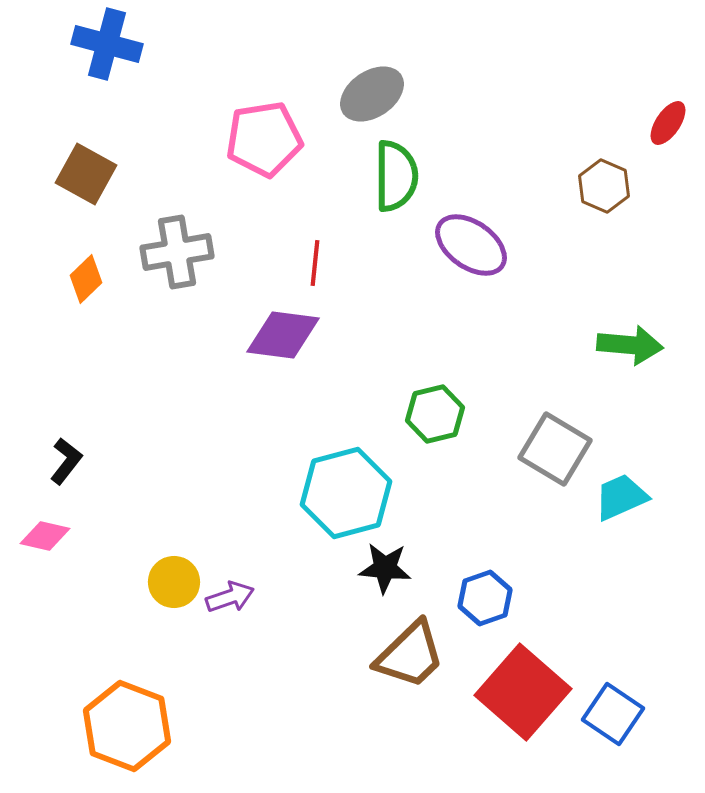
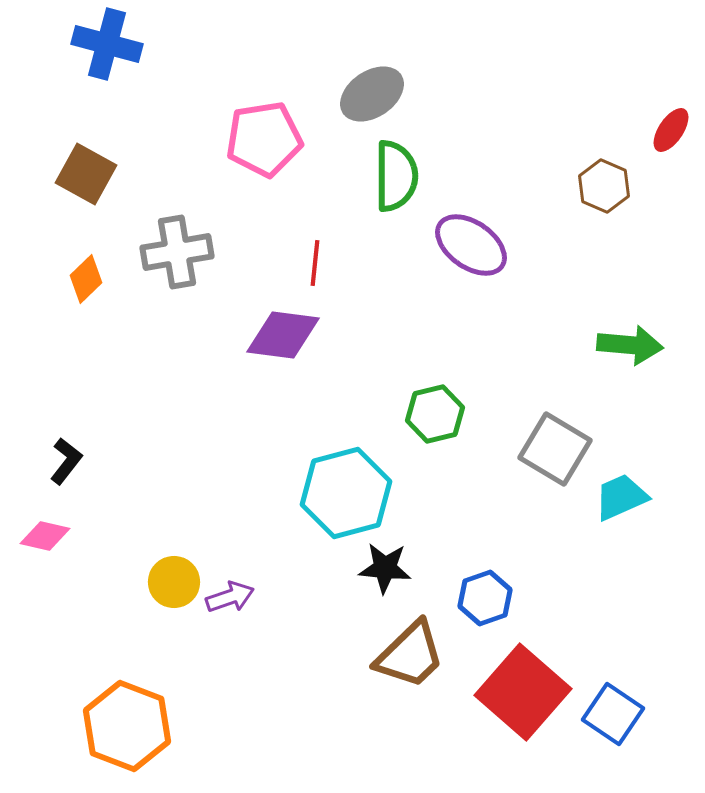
red ellipse: moved 3 px right, 7 px down
